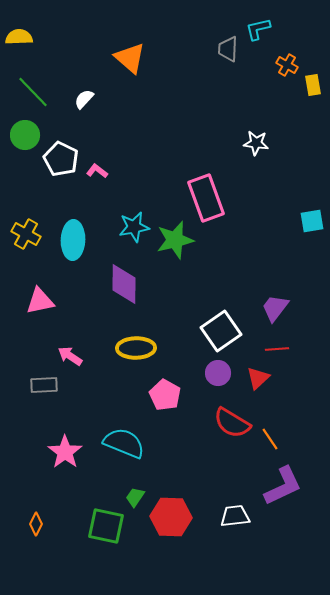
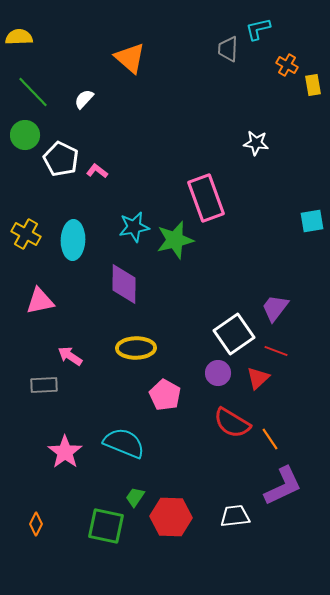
white square: moved 13 px right, 3 px down
red line: moved 1 px left, 2 px down; rotated 25 degrees clockwise
